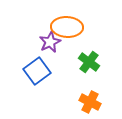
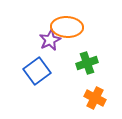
purple star: moved 2 px up
green cross: moved 2 px left, 1 px down; rotated 35 degrees clockwise
orange cross: moved 5 px right, 4 px up
